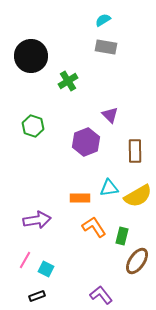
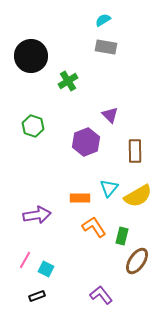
cyan triangle: rotated 42 degrees counterclockwise
purple arrow: moved 5 px up
